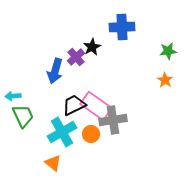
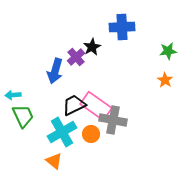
cyan arrow: moved 1 px up
gray cross: rotated 20 degrees clockwise
orange triangle: moved 1 px right, 2 px up
